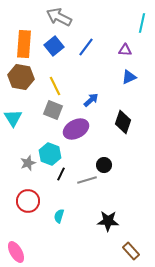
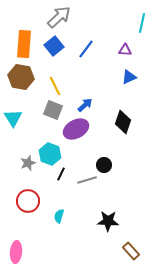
gray arrow: rotated 110 degrees clockwise
blue line: moved 2 px down
blue arrow: moved 6 px left, 5 px down
pink ellipse: rotated 35 degrees clockwise
